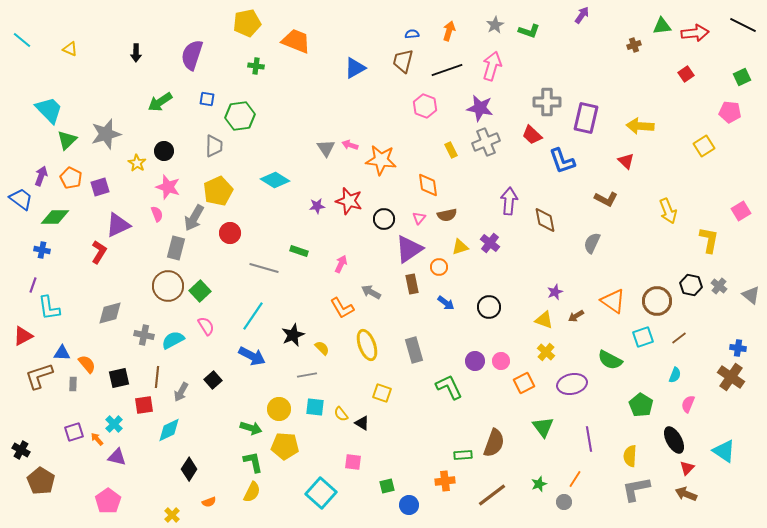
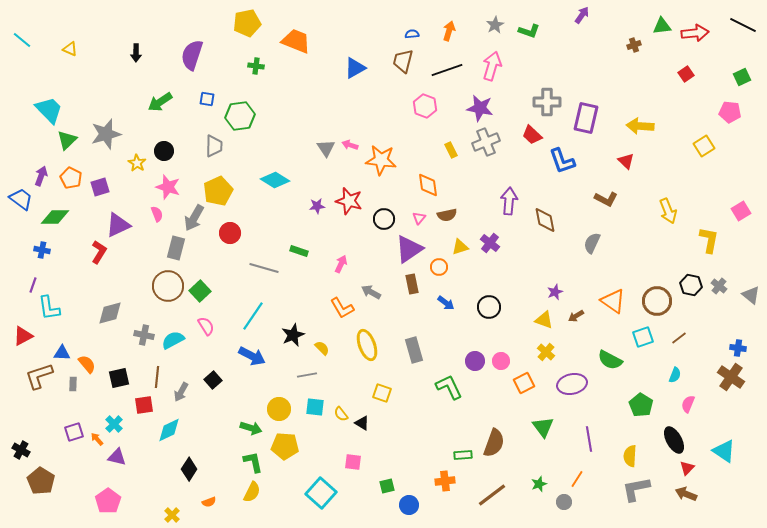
orange line at (575, 479): moved 2 px right
